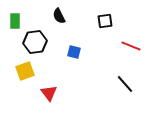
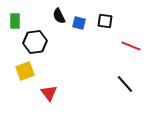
black square: rotated 14 degrees clockwise
blue square: moved 5 px right, 29 px up
